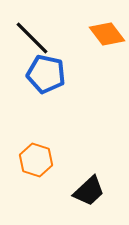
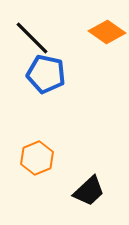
orange diamond: moved 2 px up; rotated 18 degrees counterclockwise
orange hexagon: moved 1 px right, 2 px up; rotated 20 degrees clockwise
